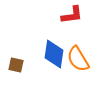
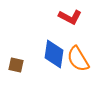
red L-shape: moved 2 px left, 2 px down; rotated 35 degrees clockwise
